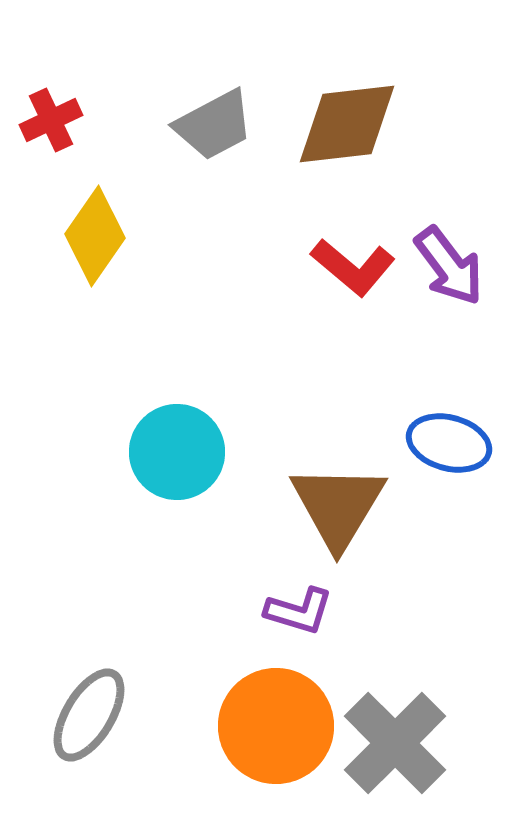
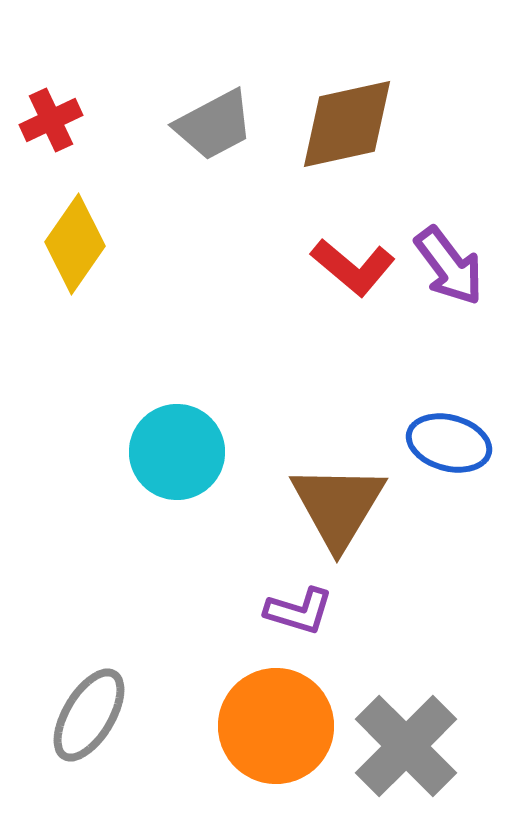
brown diamond: rotated 6 degrees counterclockwise
yellow diamond: moved 20 px left, 8 px down
gray cross: moved 11 px right, 3 px down
